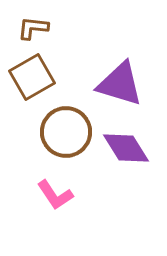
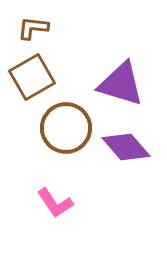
purple triangle: moved 1 px right
brown circle: moved 4 px up
purple diamond: moved 1 px up; rotated 9 degrees counterclockwise
pink L-shape: moved 8 px down
